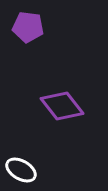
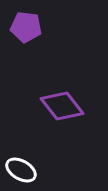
purple pentagon: moved 2 px left
